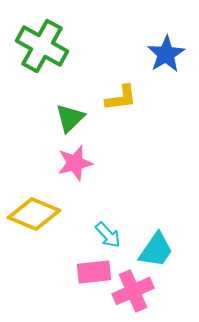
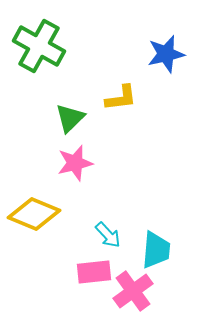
green cross: moved 3 px left
blue star: rotated 18 degrees clockwise
cyan trapezoid: rotated 30 degrees counterclockwise
pink cross: rotated 12 degrees counterclockwise
